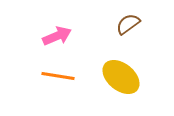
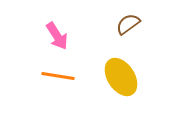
pink arrow: rotated 80 degrees clockwise
yellow ellipse: rotated 18 degrees clockwise
